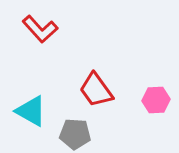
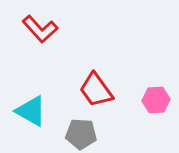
gray pentagon: moved 6 px right
